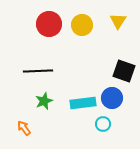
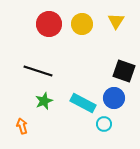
yellow triangle: moved 2 px left
yellow circle: moved 1 px up
black line: rotated 20 degrees clockwise
blue circle: moved 2 px right
cyan rectangle: rotated 35 degrees clockwise
cyan circle: moved 1 px right
orange arrow: moved 2 px left, 2 px up; rotated 21 degrees clockwise
